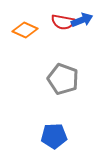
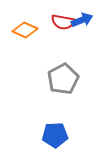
gray pentagon: rotated 24 degrees clockwise
blue pentagon: moved 1 px right, 1 px up
